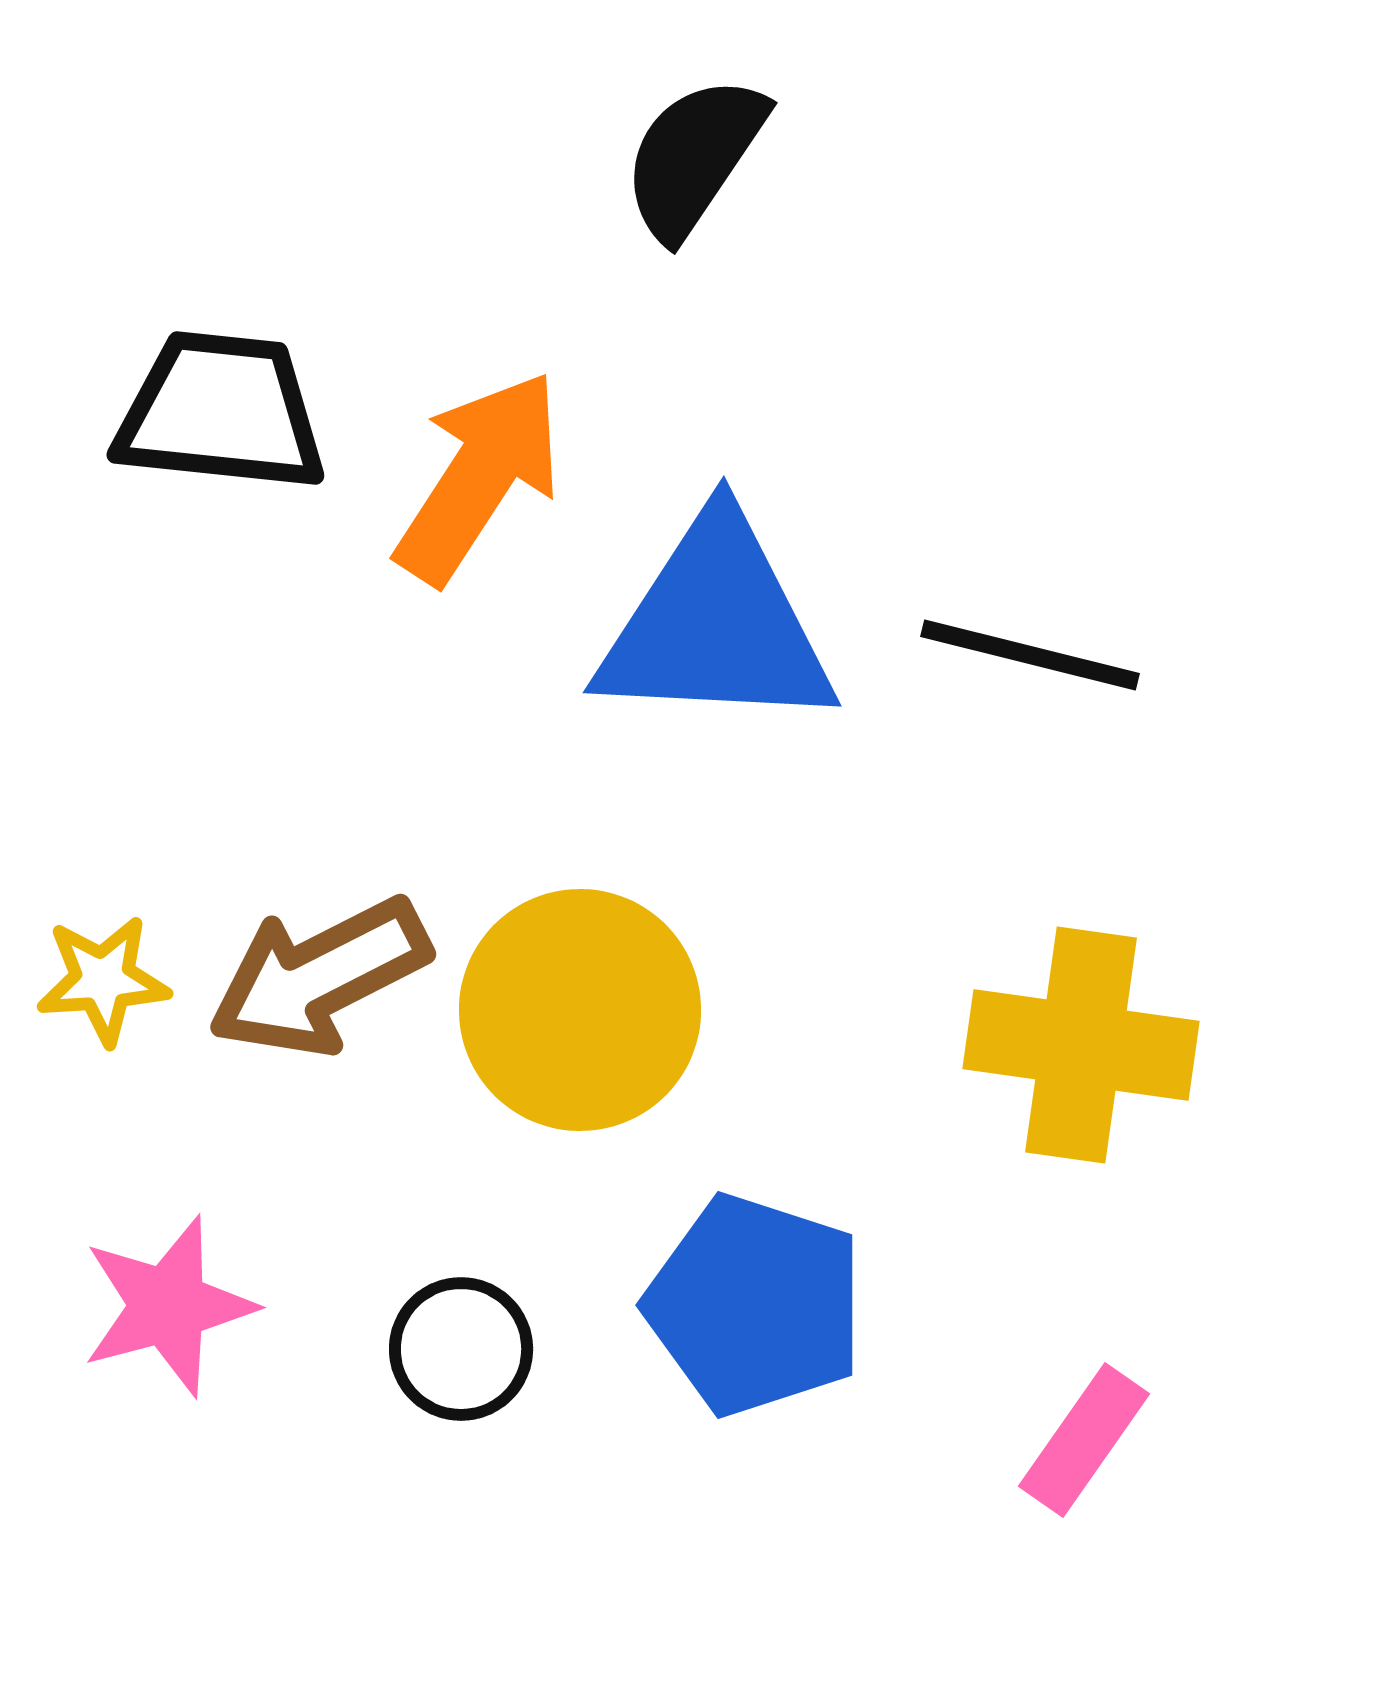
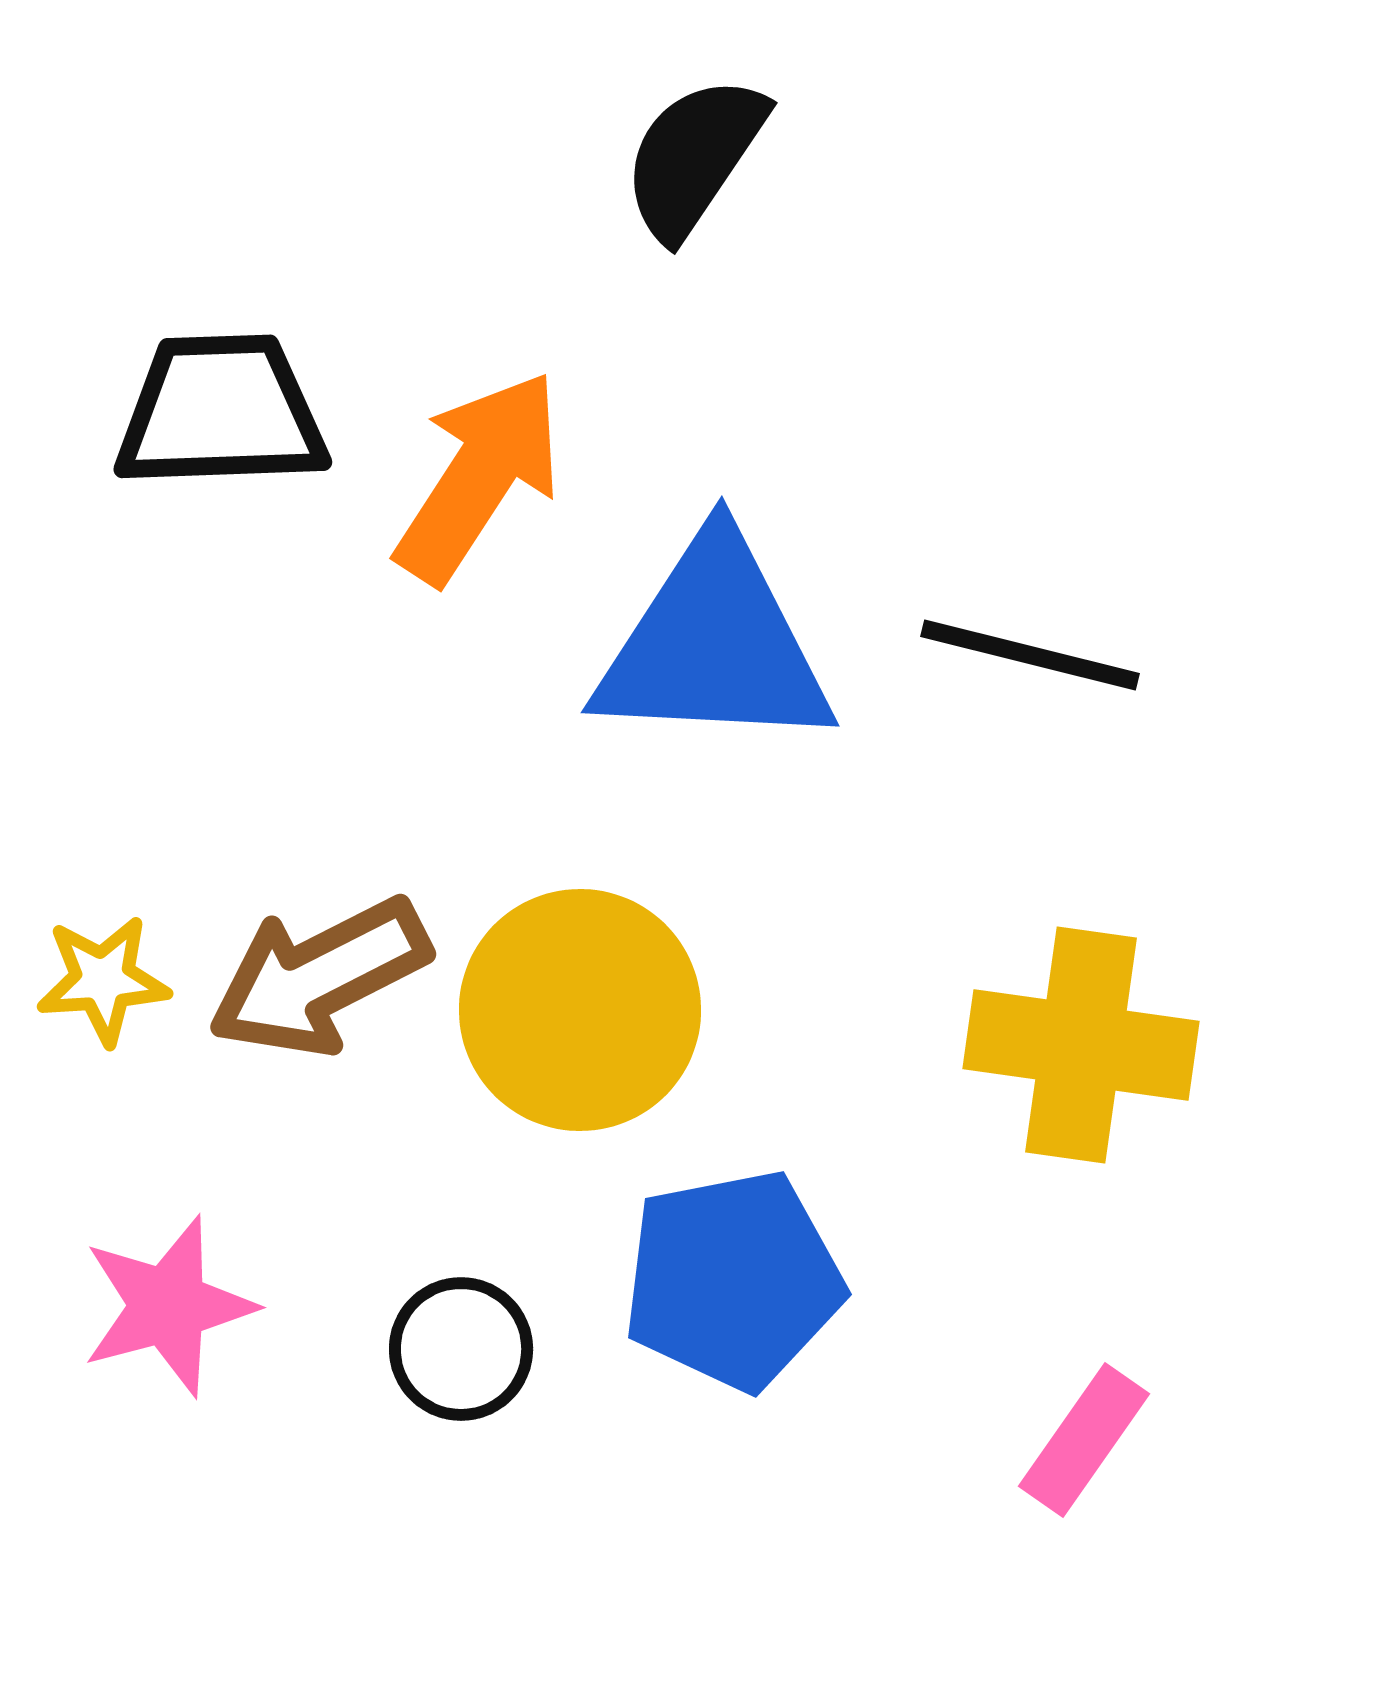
black trapezoid: rotated 8 degrees counterclockwise
blue triangle: moved 2 px left, 20 px down
blue pentagon: moved 22 px left, 25 px up; rotated 29 degrees counterclockwise
